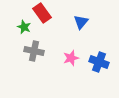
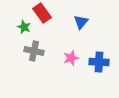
blue cross: rotated 18 degrees counterclockwise
